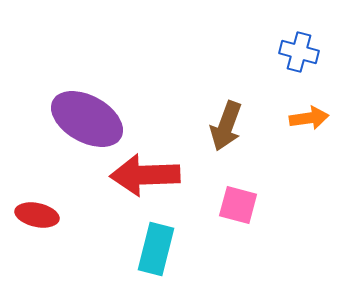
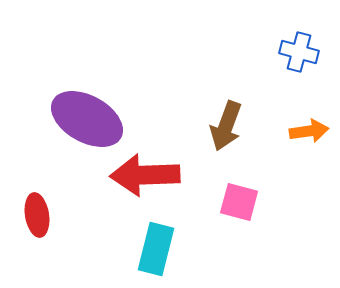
orange arrow: moved 13 px down
pink square: moved 1 px right, 3 px up
red ellipse: rotated 69 degrees clockwise
